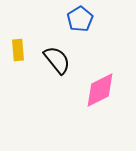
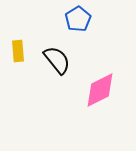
blue pentagon: moved 2 px left
yellow rectangle: moved 1 px down
